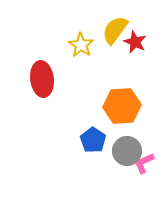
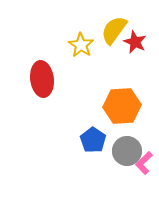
yellow semicircle: moved 1 px left
pink L-shape: rotated 20 degrees counterclockwise
